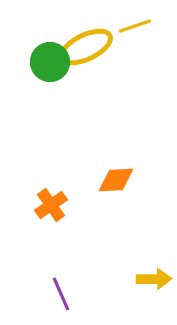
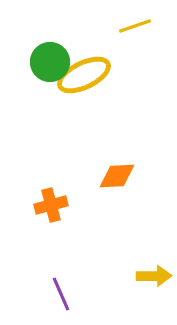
yellow ellipse: moved 2 px left, 28 px down
orange diamond: moved 1 px right, 4 px up
orange cross: rotated 20 degrees clockwise
yellow arrow: moved 3 px up
